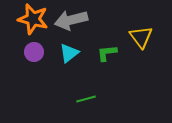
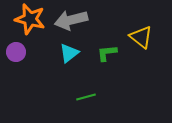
orange star: moved 3 px left
yellow triangle: rotated 15 degrees counterclockwise
purple circle: moved 18 px left
green line: moved 2 px up
